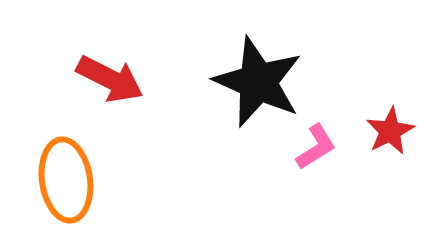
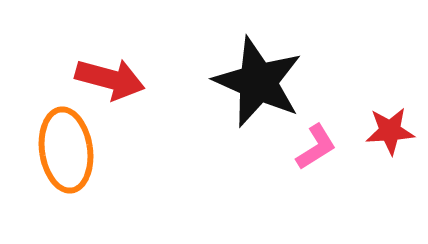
red arrow: rotated 12 degrees counterclockwise
red star: rotated 24 degrees clockwise
orange ellipse: moved 30 px up
